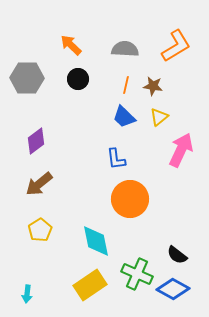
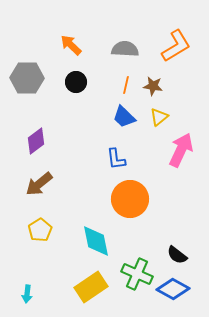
black circle: moved 2 px left, 3 px down
yellow rectangle: moved 1 px right, 2 px down
